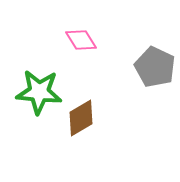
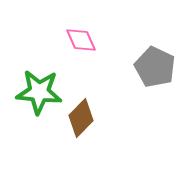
pink diamond: rotated 8 degrees clockwise
brown diamond: rotated 15 degrees counterclockwise
